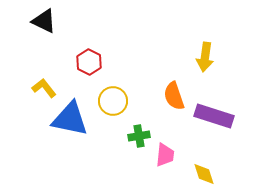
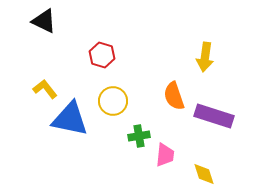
red hexagon: moved 13 px right, 7 px up; rotated 10 degrees counterclockwise
yellow L-shape: moved 1 px right, 1 px down
